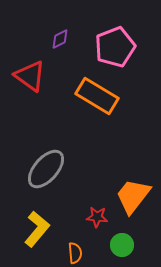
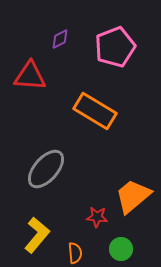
red triangle: rotated 32 degrees counterclockwise
orange rectangle: moved 2 px left, 15 px down
orange trapezoid: rotated 12 degrees clockwise
yellow L-shape: moved 6 px down
green circle: moved 1 px left, 4 px down
